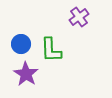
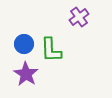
blue circle: moved 3 px right
